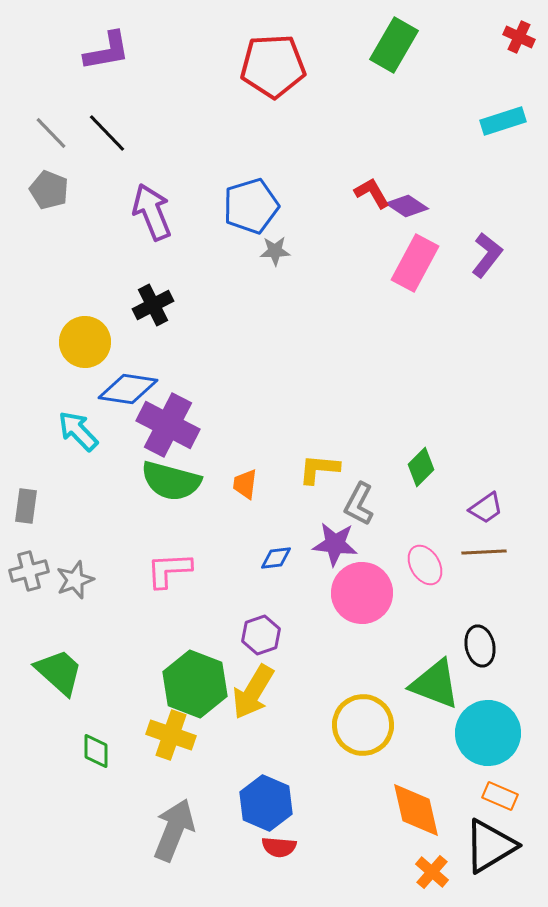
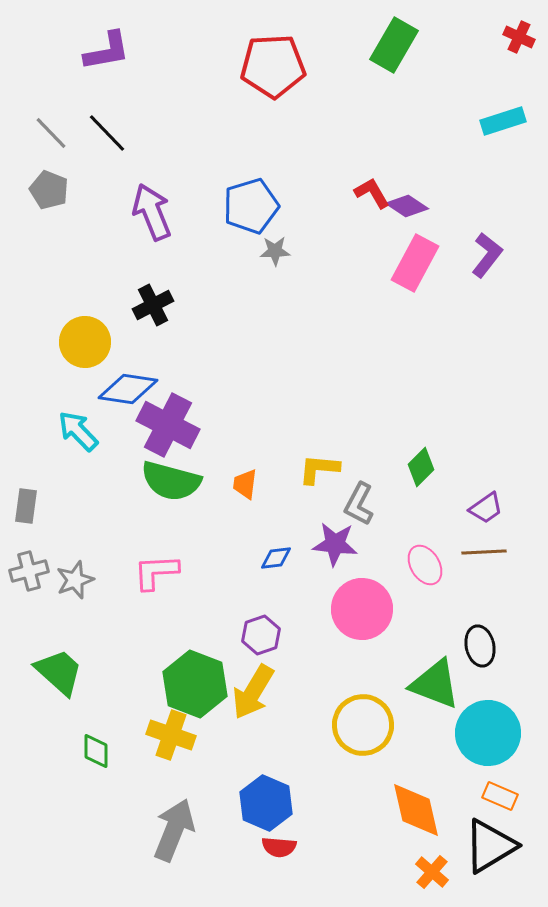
pink L-shape at (169, 570): moved 13 px left, 2 px down
pink circle at (362, 593): moved 16 px down
